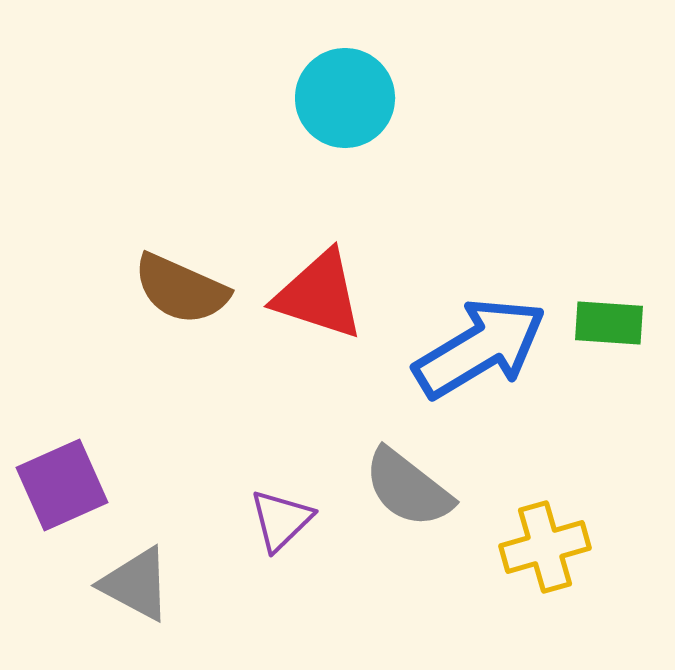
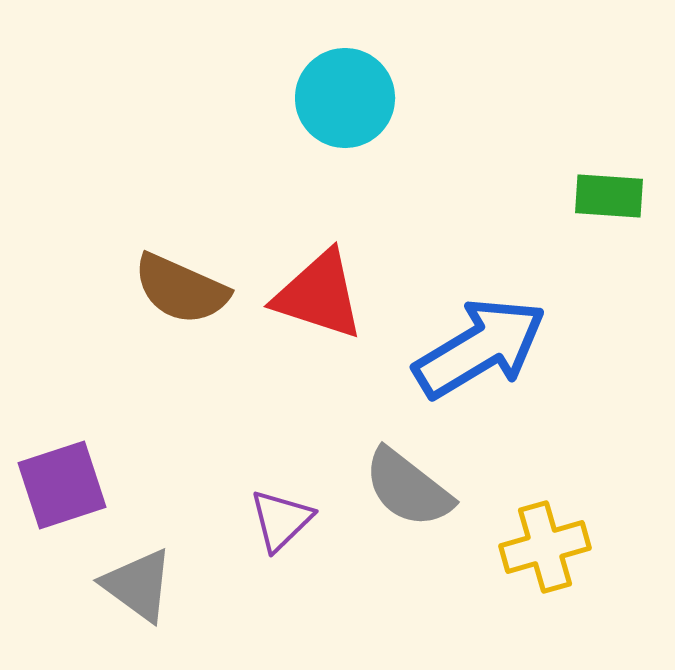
green rectangle: moved 127 px up
purple square: rotated 6 degrees clockwise
gray triangle: moved 2 px right, 1 px down; rotated 8 degrees clockwise
